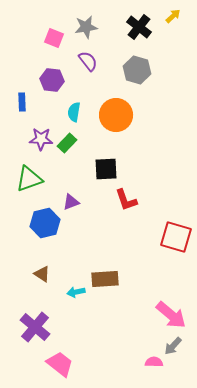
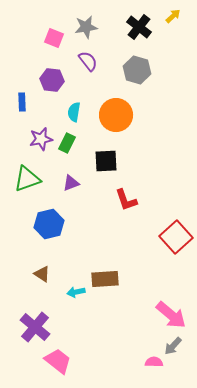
purple star: rotated 15 degrees counterclockwise
green rectangle: rotated 18 degrees counterclockwise
black square: moved 8 px up
green triangle: moved 2 px left
purple triangle: moved 19 px up
blue hexagon: moved 4 px right, 1 px down
red square: rotated 32 degrees clockwise
pink trapezoid: moved 2 px left, 3 px up
